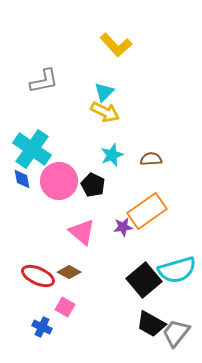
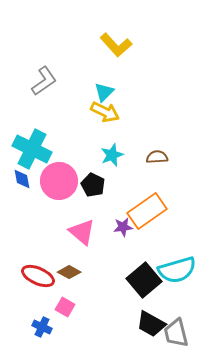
gray L-shape: rotated 24 degrees counterclockwise
cyan cross: rotated 9 degrees counterclockwise
brown semicircle: moved 6 px right, 2 px up
gray trapezoid: rotated 52 degrees counterclockwise
